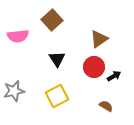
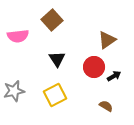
brown triangle: moved 8 px right, 1 px down
yellow square: moved 2 px left, 1 px up
